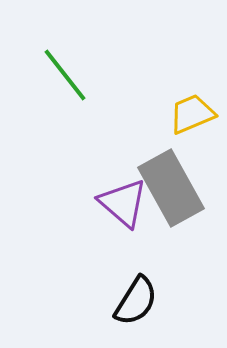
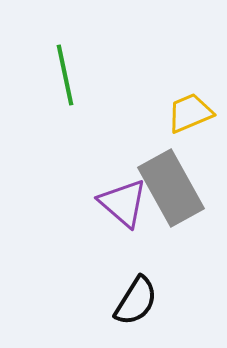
green line: rotated 26 degrees clockwise
yellow trapezoid: moved 2 px left, 1 px up
